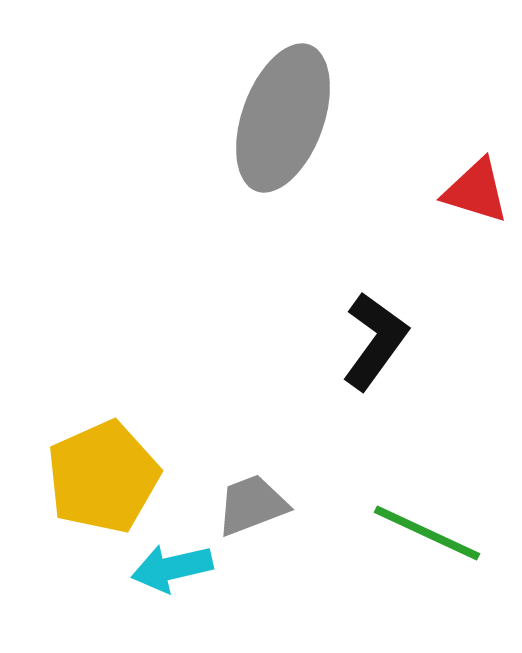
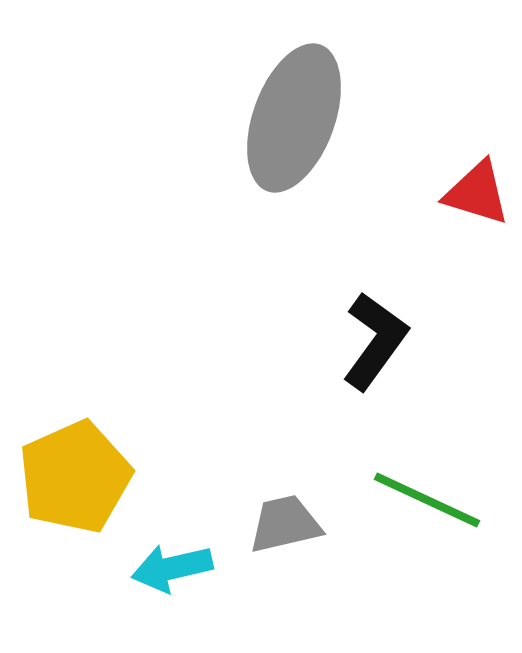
gray ellipse: moved 11 px right
red triangle: moved 1 px right, 2 px down
yellow pentagon: moved 28 px left
gray trapezoid: moved 33 px right, 19 px down; rotated 8 degrees clockwise
green line: moved 33 px up
